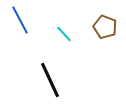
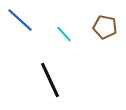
blue line: rotated 20 degrees counterclockwise
brown pentagon: rotated 10 degrees counterclockwise
